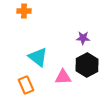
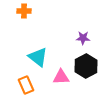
black hexagon: moved 1 px left, 1 px down
pink triangle: moved 2 px left
